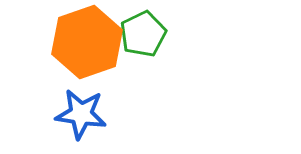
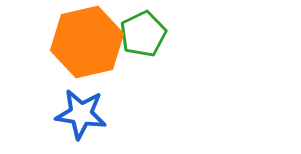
orange hexagon: rotated 6 degrees clockwise
